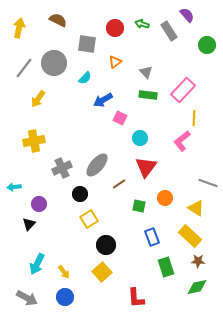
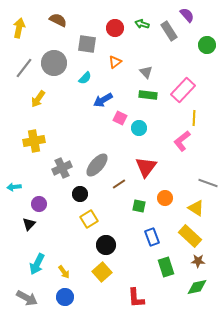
cyan circle at (140, 138): moved 1 px left, 10 px up
